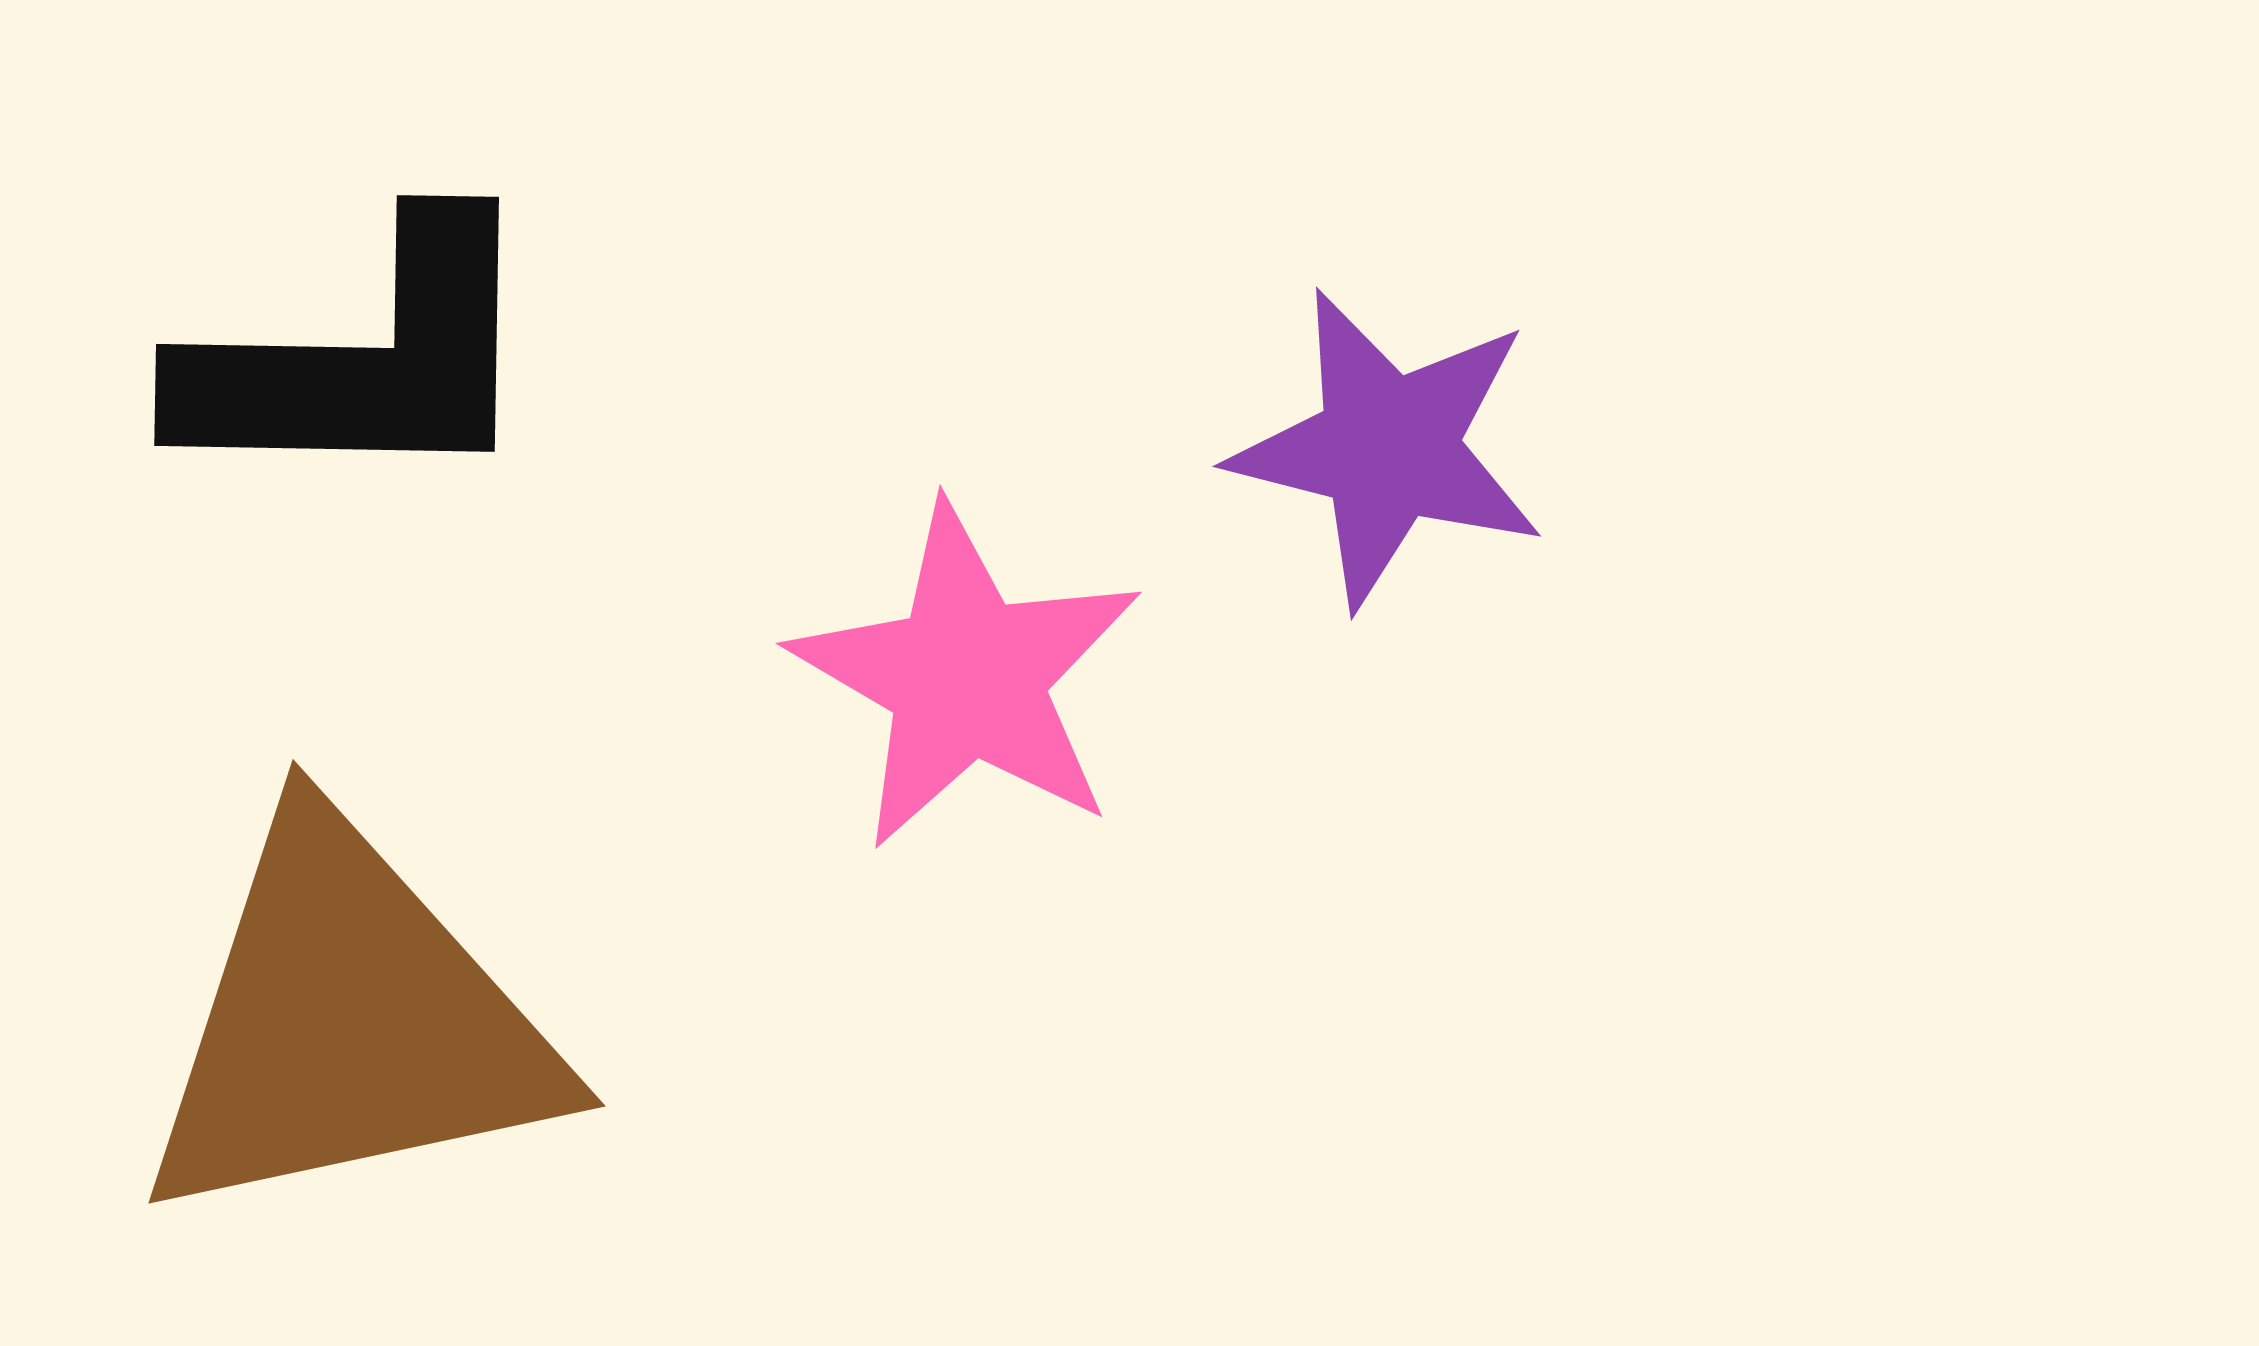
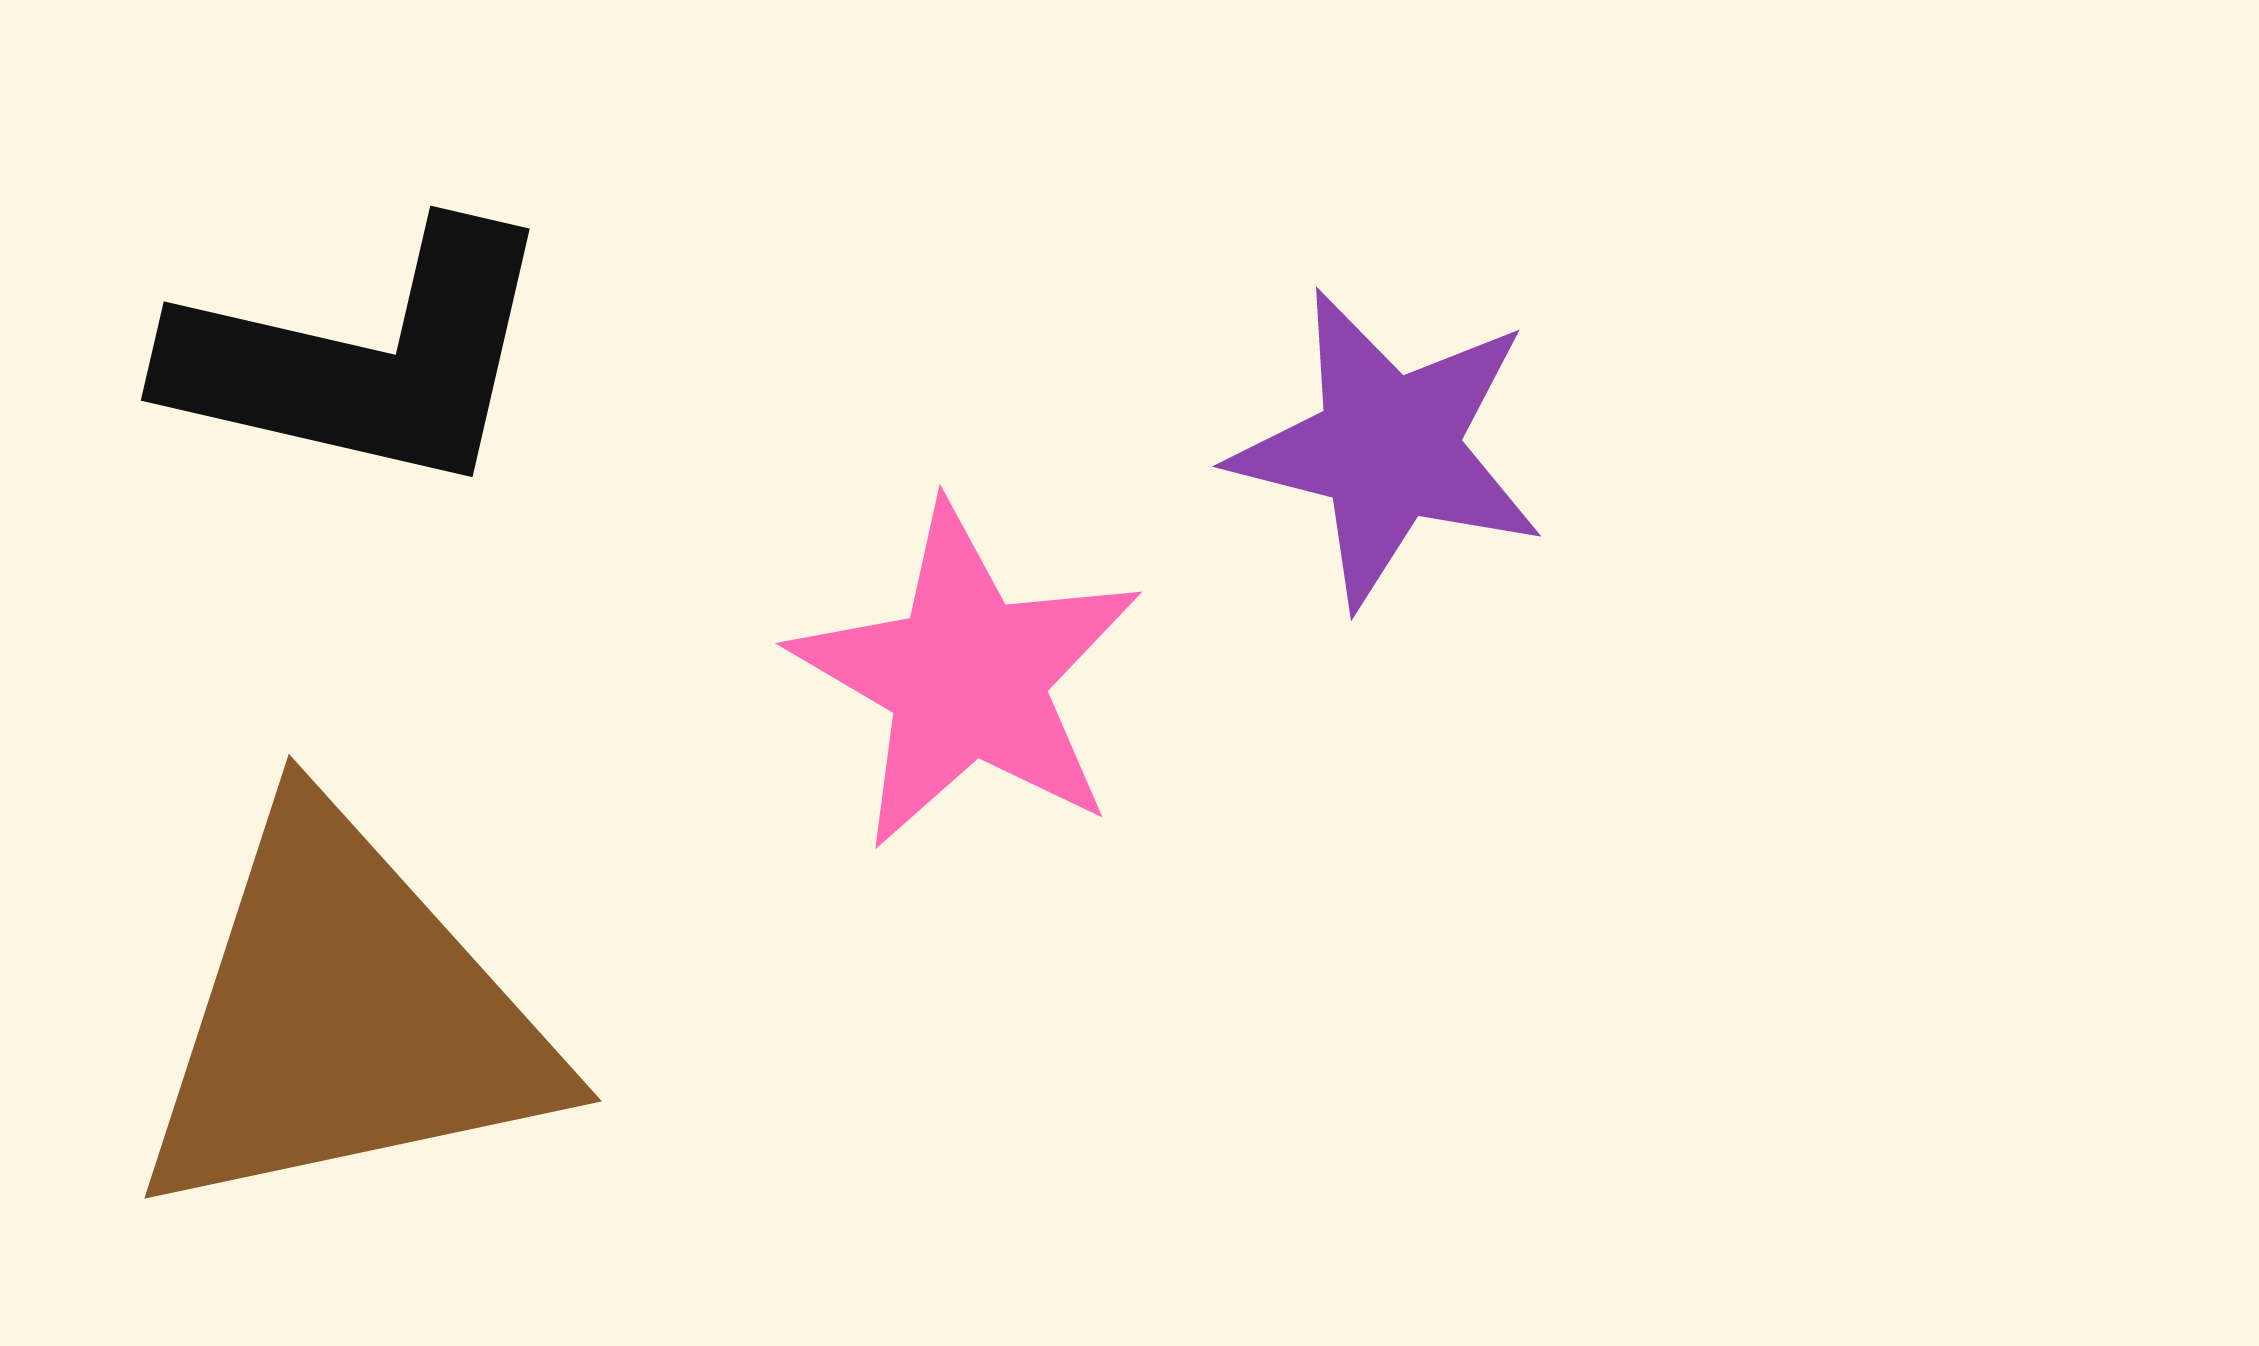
black L-shape: rotated 12 degrees clockwise
brown triangle: moved 4 px left, 5 px up
